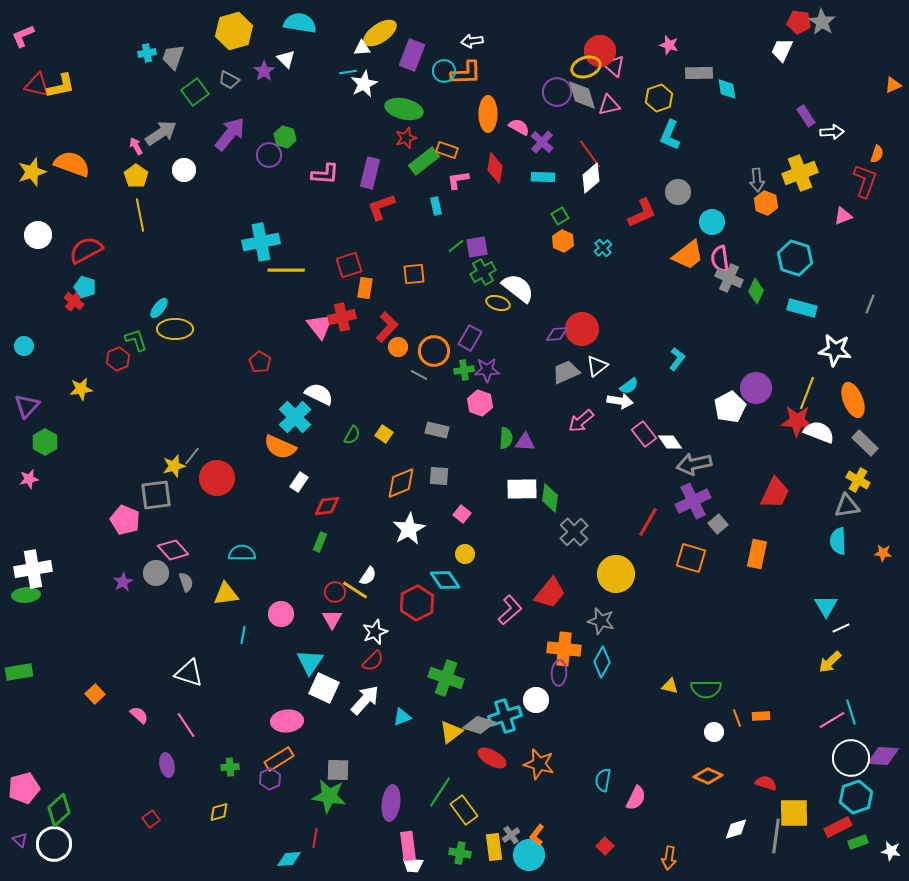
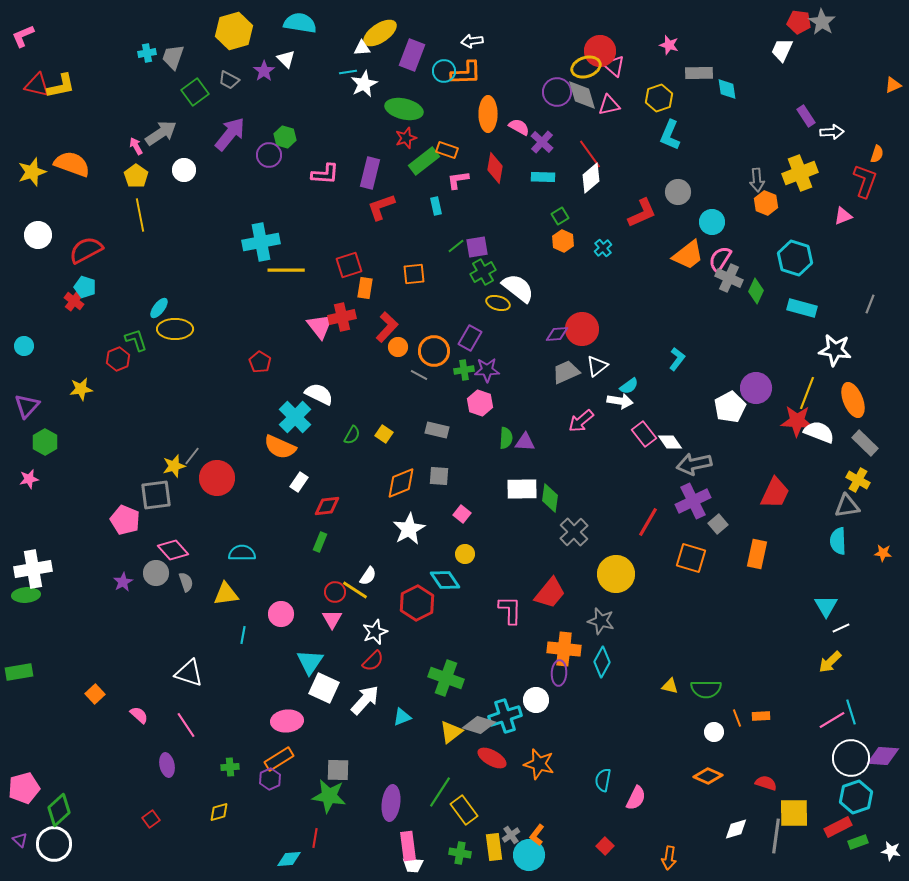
pink semicircle at (720, 259): rotated 40 degrees clockwise
pink L-shape at (510, 610): rotated 48 degrees counterclockwise
